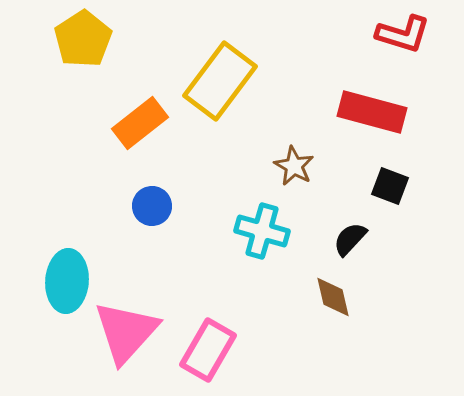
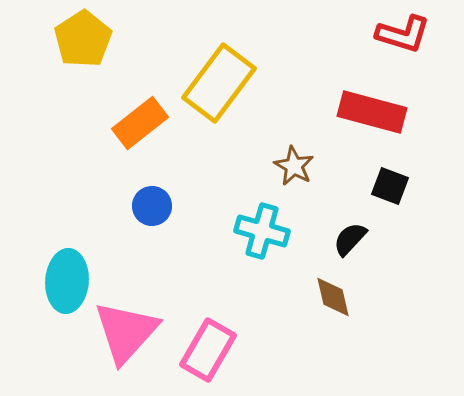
yellow rectangle: moved 1 px left, 2 px down
